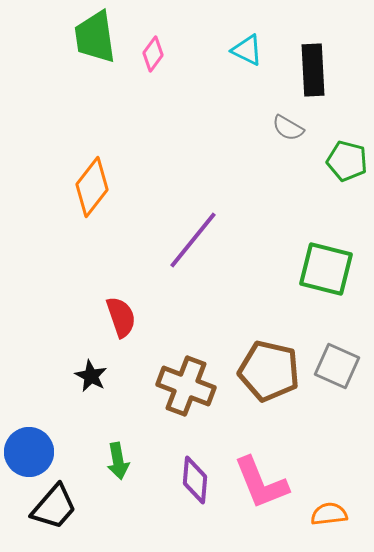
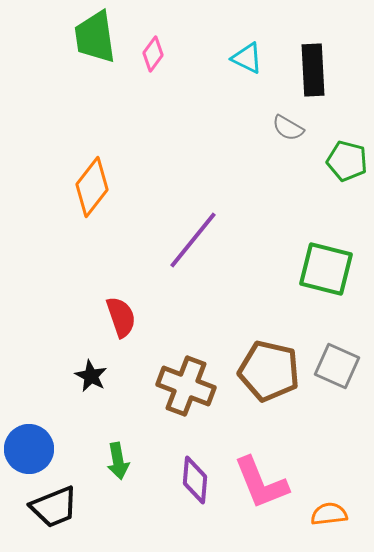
cyan triangle: moved 8 px down
blue circle: moved 3 px up
black trapezoid: rotated 27 degrees clockwise
